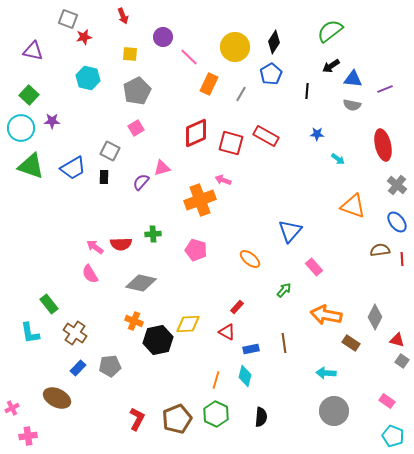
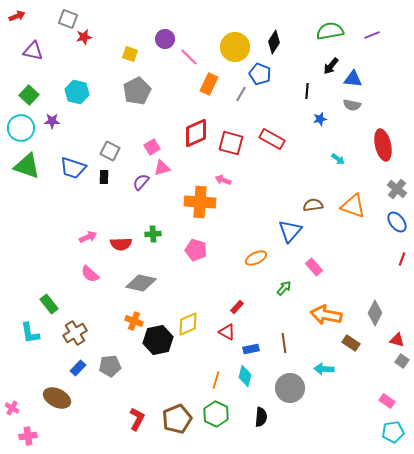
red arrow at (123, 16): moved 106 px left; rotated 91 degrees counterclockwise
green semicircle at (330, 31): rotated 28 degrees clockwise
purple circle at (163, 37): moved 2 px right, 2 px down
yellow square at (130, 54): rotated 14 degrees clockwise
black arrow at (331, 66): rotated 18 degrees counterclockwise
blue pentagon at (271, 74): moved 11 px left; rotated 20 degrees counterclockwise
cyan hexagon at (88, 78): moved 11 px left, 14 px down
purple line at (385, 89): moved 13 px left, 54 px up
pink square at (136, 128): moved 16 px right, 19 px down
blue star at (317, 134): moved 3 px right, 15 px up; rotated 16 degrees counterclockwise
red rectangle at (266, 136): moved 6 px right, 3 px down
green triangle at (31, 166): moved 4 px left
blue trapezoid at (73, 168): rotated 48 degrees clockwise
gray cross at (397, 185): moved 4 px down
orange cross at (200, 200): moved 2 px down; rotated 24 degrees clockwise
pink arrow at (95, 247): moved 7 px left, 10 px up; rotated 120 degrees clockwise
brown semicircle at (380, 250): moved 67 px left, 45 px up
orange ellipse at (250, 259): moved 6 px right, 1 px up; rotated 65 degrees counterclockwise
red line at (402, 259): rotated 24 degrees clockwise
pink semicircle at (90, 274): rotated 18 degrees counterclockwise
green arrow at (284, 290): moved 2 px up
gray diamond at (375, 317): moved 4 px up
yellow diamond at (188, 324): rotated 20 degrees counterclockwise
brown cross at (75, 333): rotated 25 degrees clockwise
cyan arrow at (326, 373): moved 2 px left, 4 px up
pink cross at (12, 408): rotated 32 degrees counterclockwise
gray circle at (334, 411): moved 44 px left, 23 px up
cyan pentagon at (393, 436): moved 4 px up; rotated 30 degrees counterclockwise
